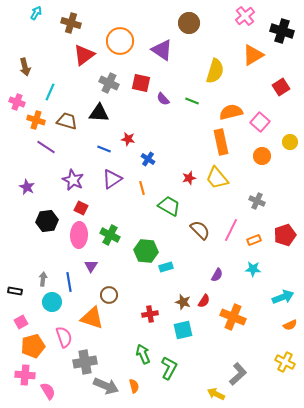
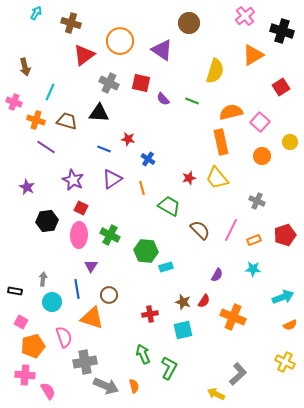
pink cross at (17, 102): moved 3 px left
blue line at (69, 282): moved 8 px right, 7 px down
pink square at (21, 322): rotated 32 degrees counterclockwise
